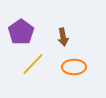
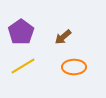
brown arrow: rotated 60 degrees clockwise
yellow line: moved 10 px left, 2 px down; rotated 15 degrees clockwise
